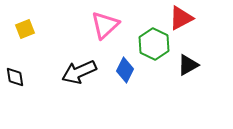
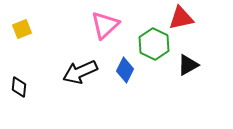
red triangle: rotated 16 degrees clockwise
yellow square: moved 3 px left
black arrow: moved 1 px right
black diamond: moved 4 px right, 10 px down; rotated 15 degrees clockwise
